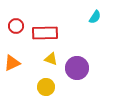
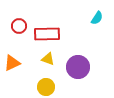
cyan semicircle: moved 2 px right, 1 px down
red circle: moved 3 px right
red rectangle: moved 2 px right, 1 px down
yellow triangle: moved 3 px left
purple circle: moved 1 px right, 1 px up
